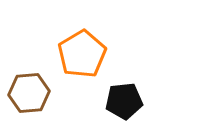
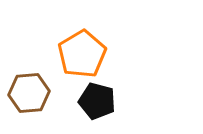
black pentagon: moved 27 px left; rotated 21 degrees clockwise
